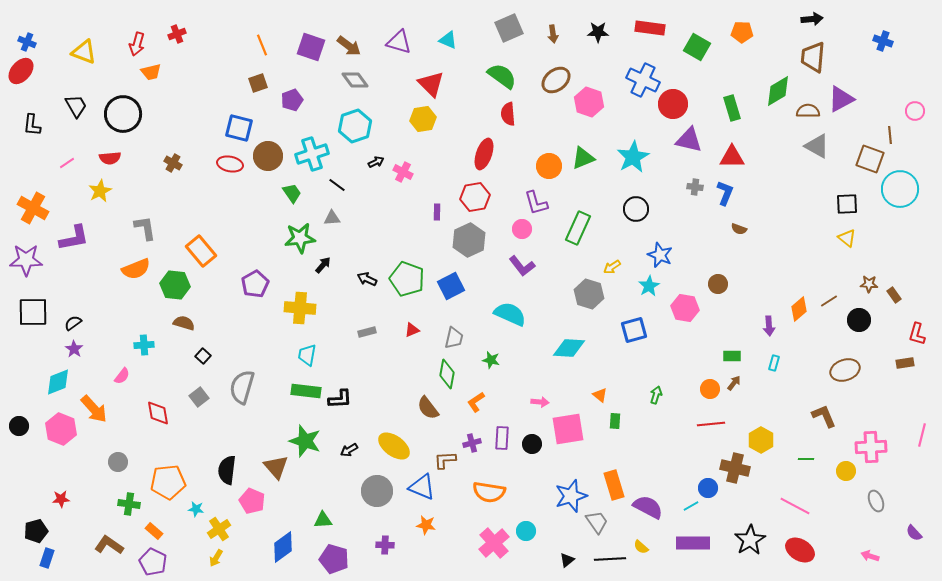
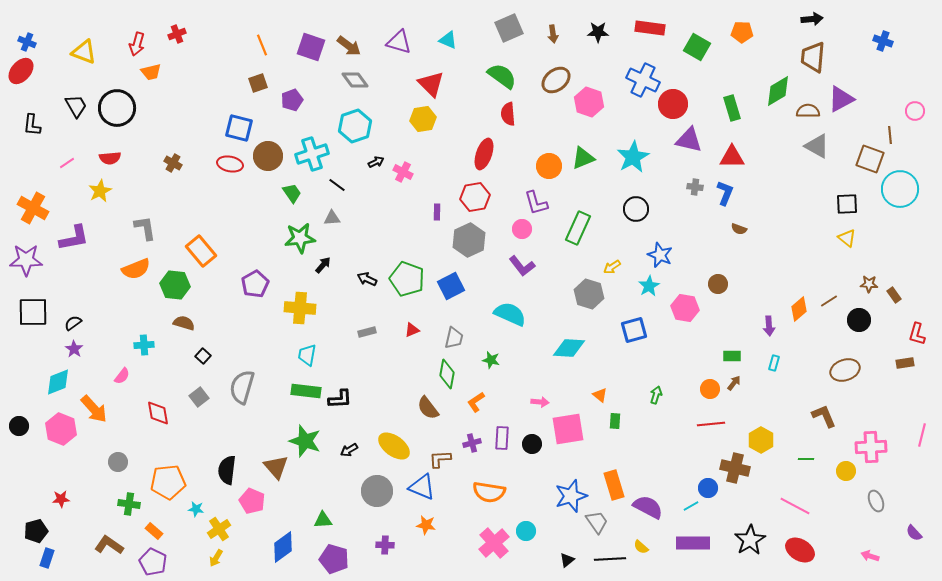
black circle at (123, 114): moved 6 px left, 6 px up
brown L-shape at (445, 460): moved 5 px left, 1 px up
